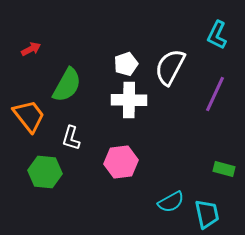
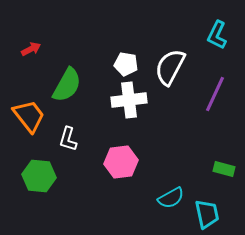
white pentagon: rotated 30 degrees clockwise
white cross: rotated 8 degrees counterclockwise
white L-shape: moved 3 px left, 1 px down
green hexagon: moved 6 px left, 4 px down
cyan semicircle: moved 4 px up
